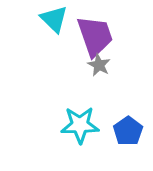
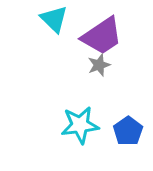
purple trapezoid: moved 7 px right; rotated 75 degrees clockwise
gray star: rotated 25 degrees clockwise
cyan star: rotated 6 degrees counterclockwise
